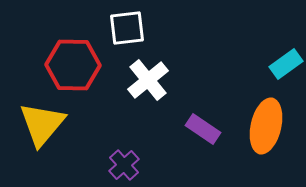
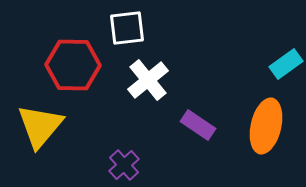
yellow triangle: moved 2 px left, 2 px down
purple rectangle: moved 5 px left, 4 px up
